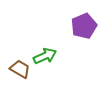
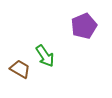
green arrow: rotated 80 degrees clockwise
